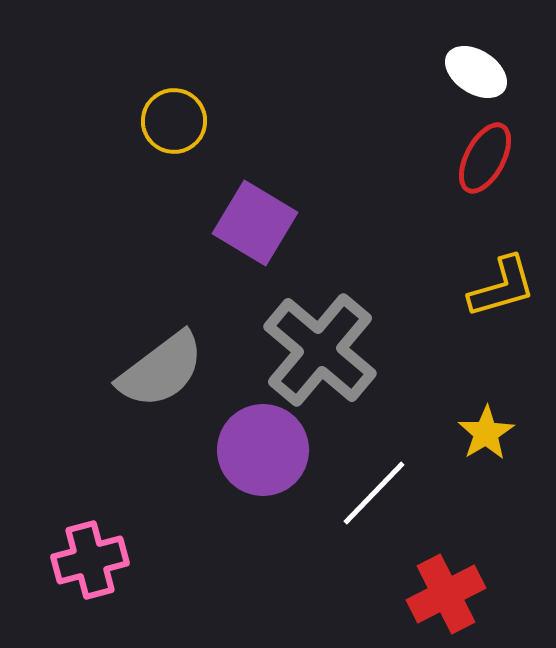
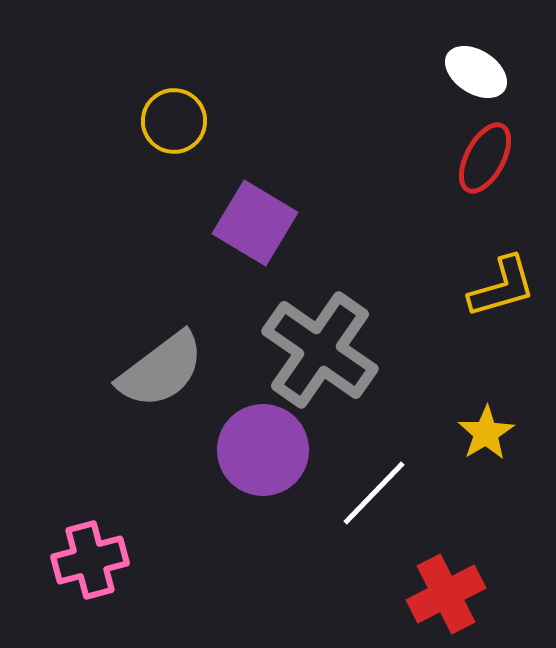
gray cross: rotated 5 degrees counterclockwise
